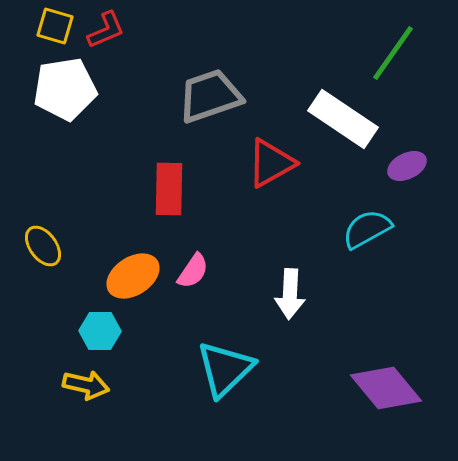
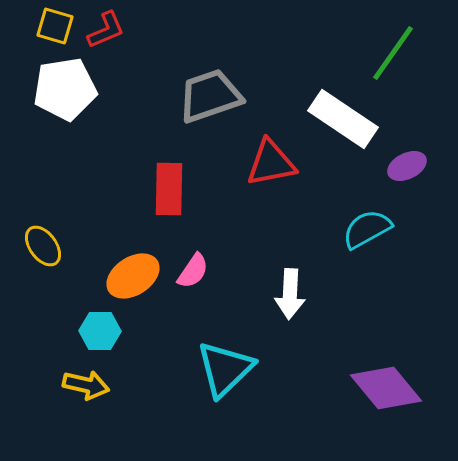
red triangle: rotated 18 degrees clockwise
